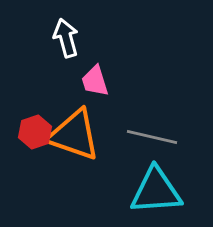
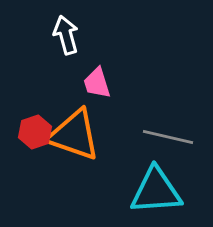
white arrow: moved 3 px up
pink trapezoid: moved 2 px right, 2 px down
gray line: moved 16 px right
